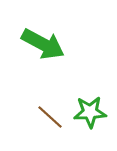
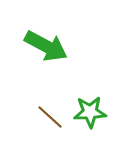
green arrow: moved 3 px right, 2 px down
